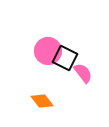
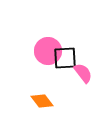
black square: rotated 30 degrees counterclockwise
